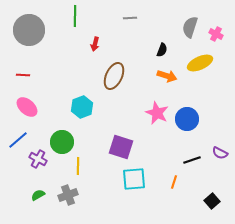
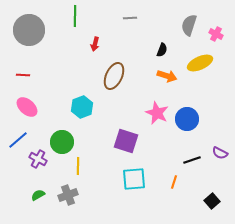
gray semicircle: moved 1 px left, 2 px up
purple square: moved 5 px right, 6 px up
